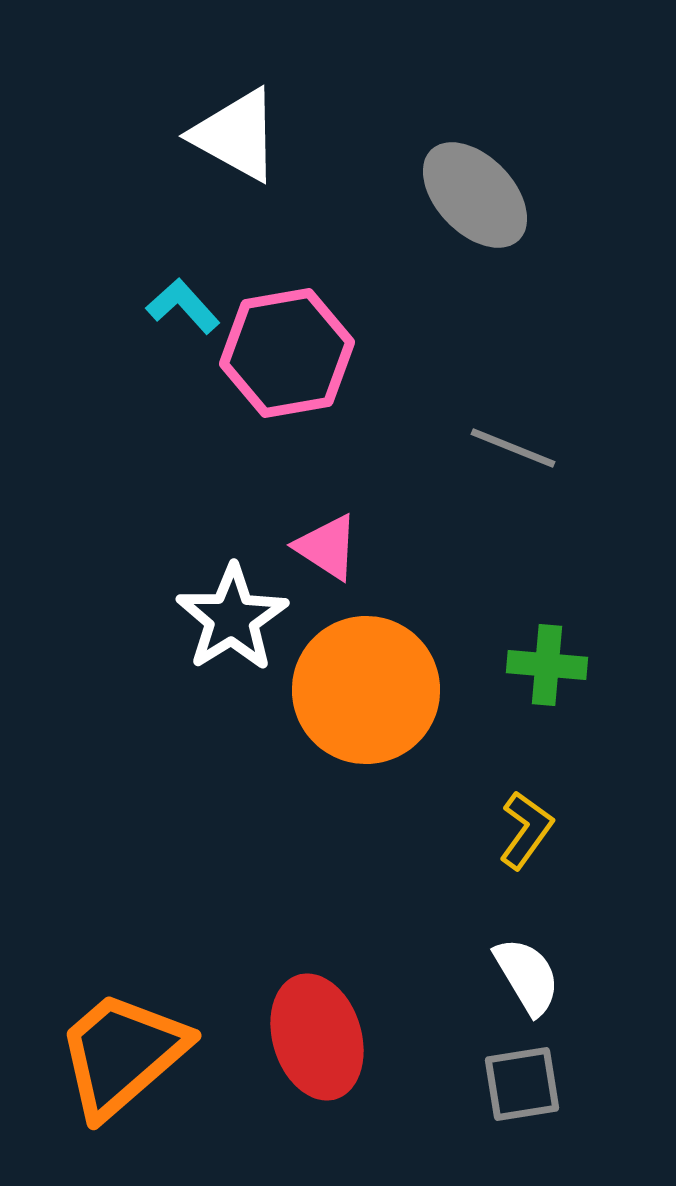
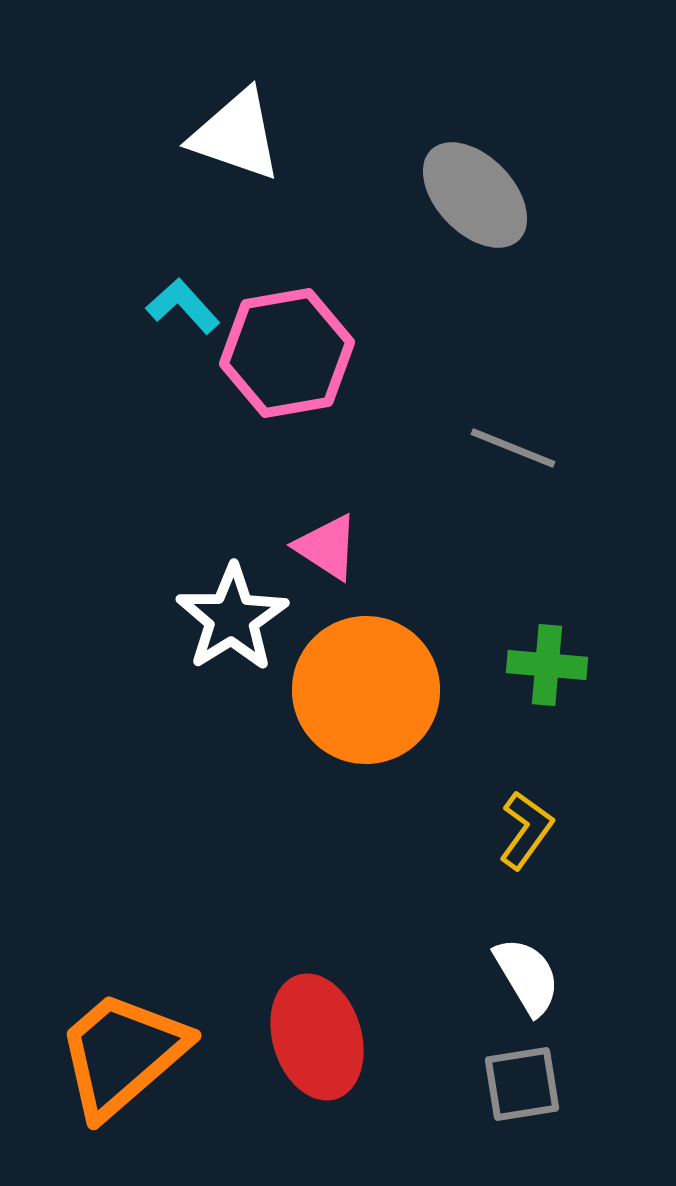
white triangle: rotated 10 degrees counterclockwise
